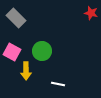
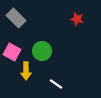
red star: moved 14 px left, 6 px down
white line: moved 2 px left; rotated 24 degrees clockwise
